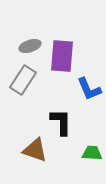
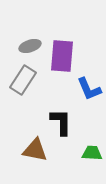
brown triangle: rotated 8 degrees counterclockwise
